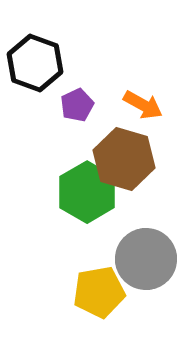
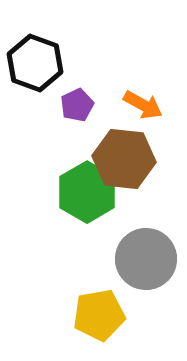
brown hexagon: rotated 10 degrees counterclockwise
yellow pentagon: moved 23 px down
